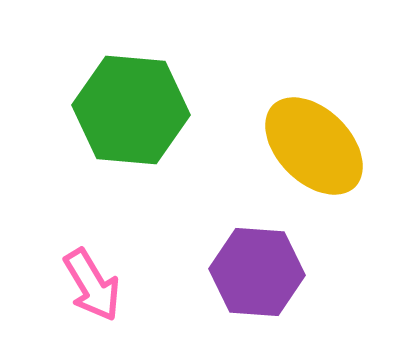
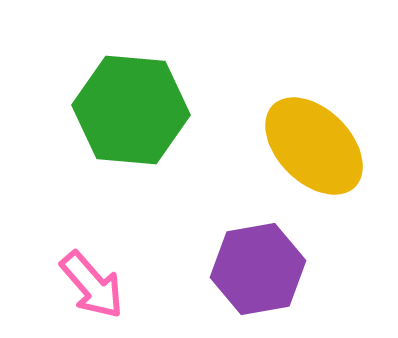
purple hexagon: moved 1 px right, 3 px up; rotated 14 degrees counterclockwise
pink arrow: rotated 10 degrees counterclockwise
